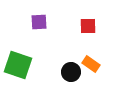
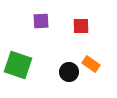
purple square: moved 2 px right, 1 px up
red square: moved 7 px left
black circle: moved 2 px left
